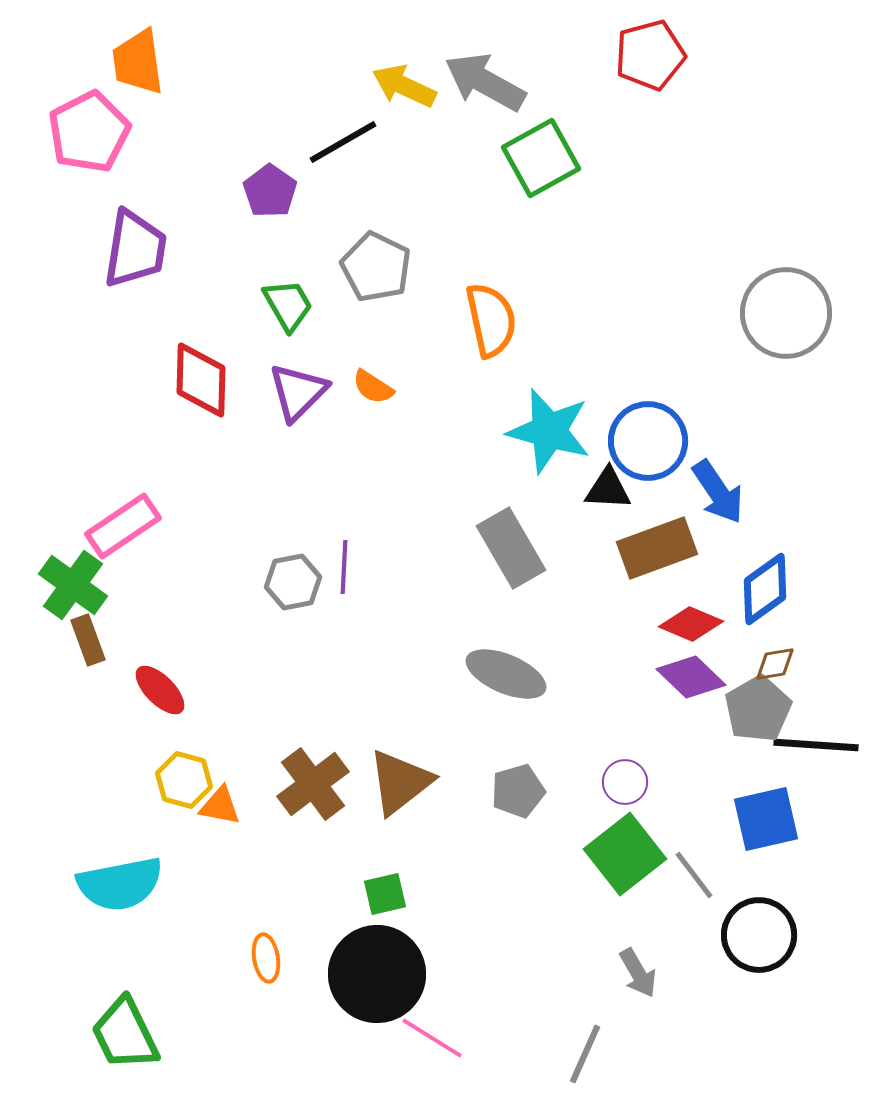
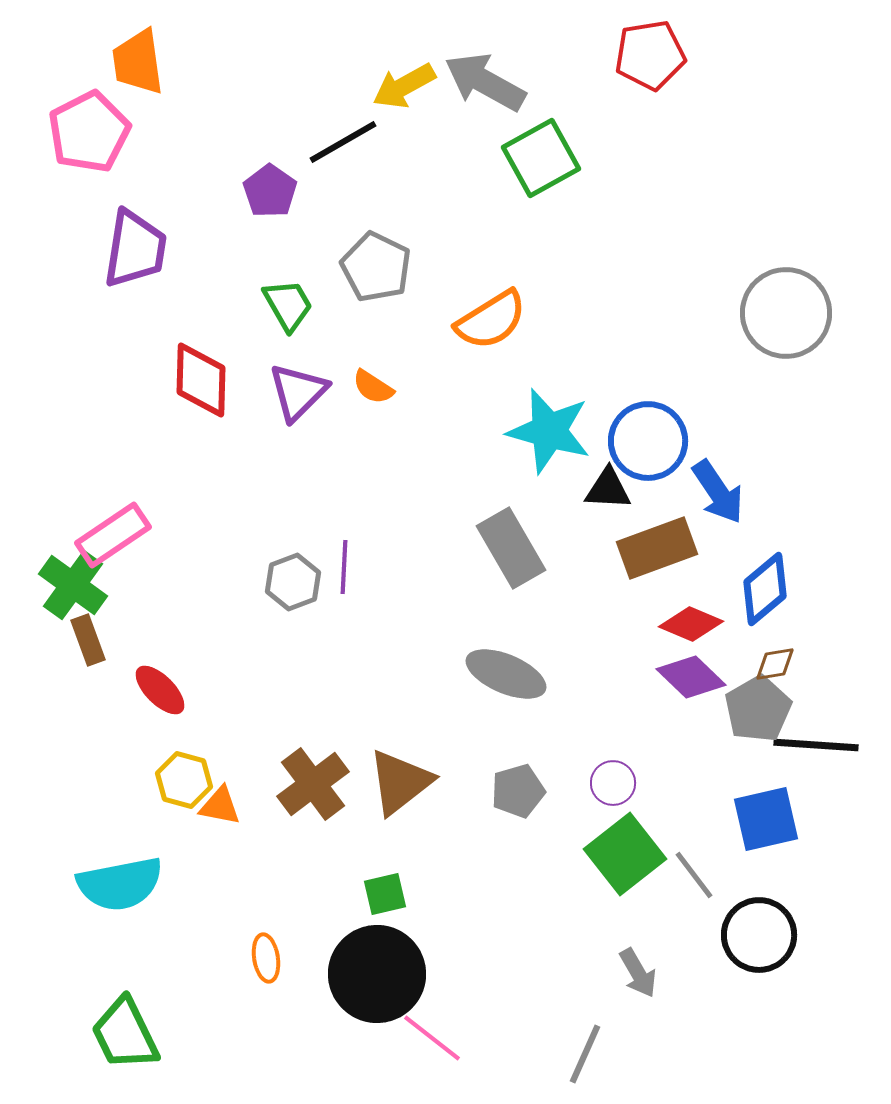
red pentagon at (650, 55): rotated 6 degrees clockwise
yellow arrow at (404, 86): rotated 54 degrees counterclockwise
orange semicircle at (491, 320): rotated 70 degrees clockwise
pink rectangle at (123, 526): moved 10 px left, 9 px down
gray hexagon at (293, 582): rotated 10 degrees counterclockwise
blue diamond at (765, 589): rotated 4 degrees counterclockwise
purple circle at (625, 782): moved 12 px left, 1 px down
pink line at (432, 1038): rotated 6 degrees clockwise
